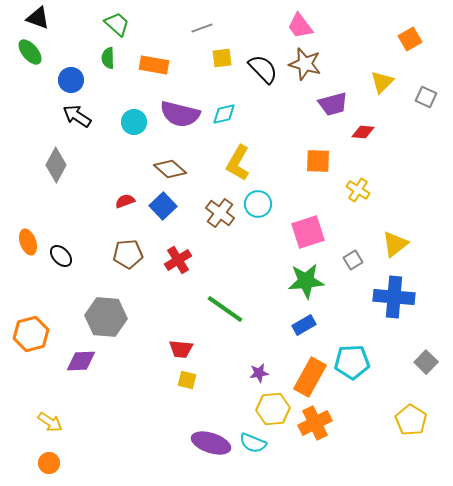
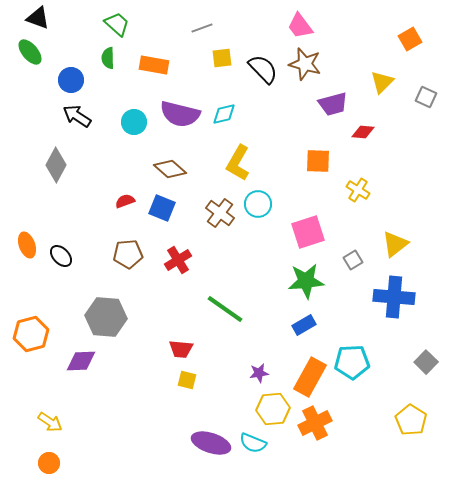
blue square at (163, 206): moved 1 px left, 2 px down; rotated 24 degrees counterclockwise
orange ellipse at (28, 242): moved 1 px left, 3 px down
